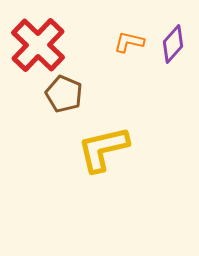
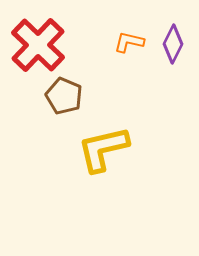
purple diamond: rotated 15 degrees counterclockwise
brown pentagon: moved 2 px down
